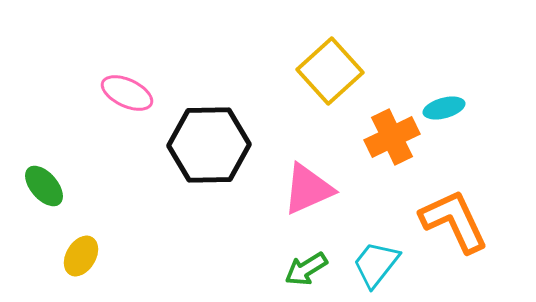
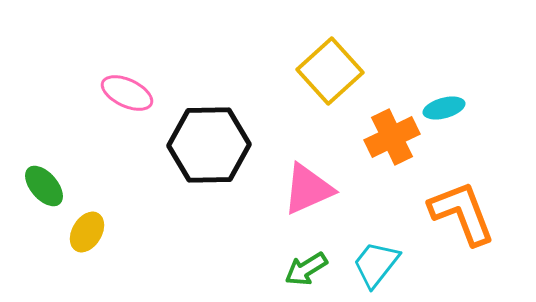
orange L-shape: moved 8 px right, 8 px up; rotated 4 degrees clockwise
yellow ellipse: moved 6 px right, 24 px up
